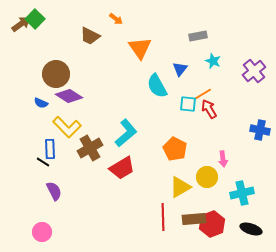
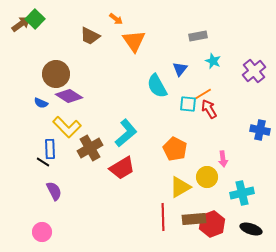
orange triangle: moved 6 px left, 7 px up
